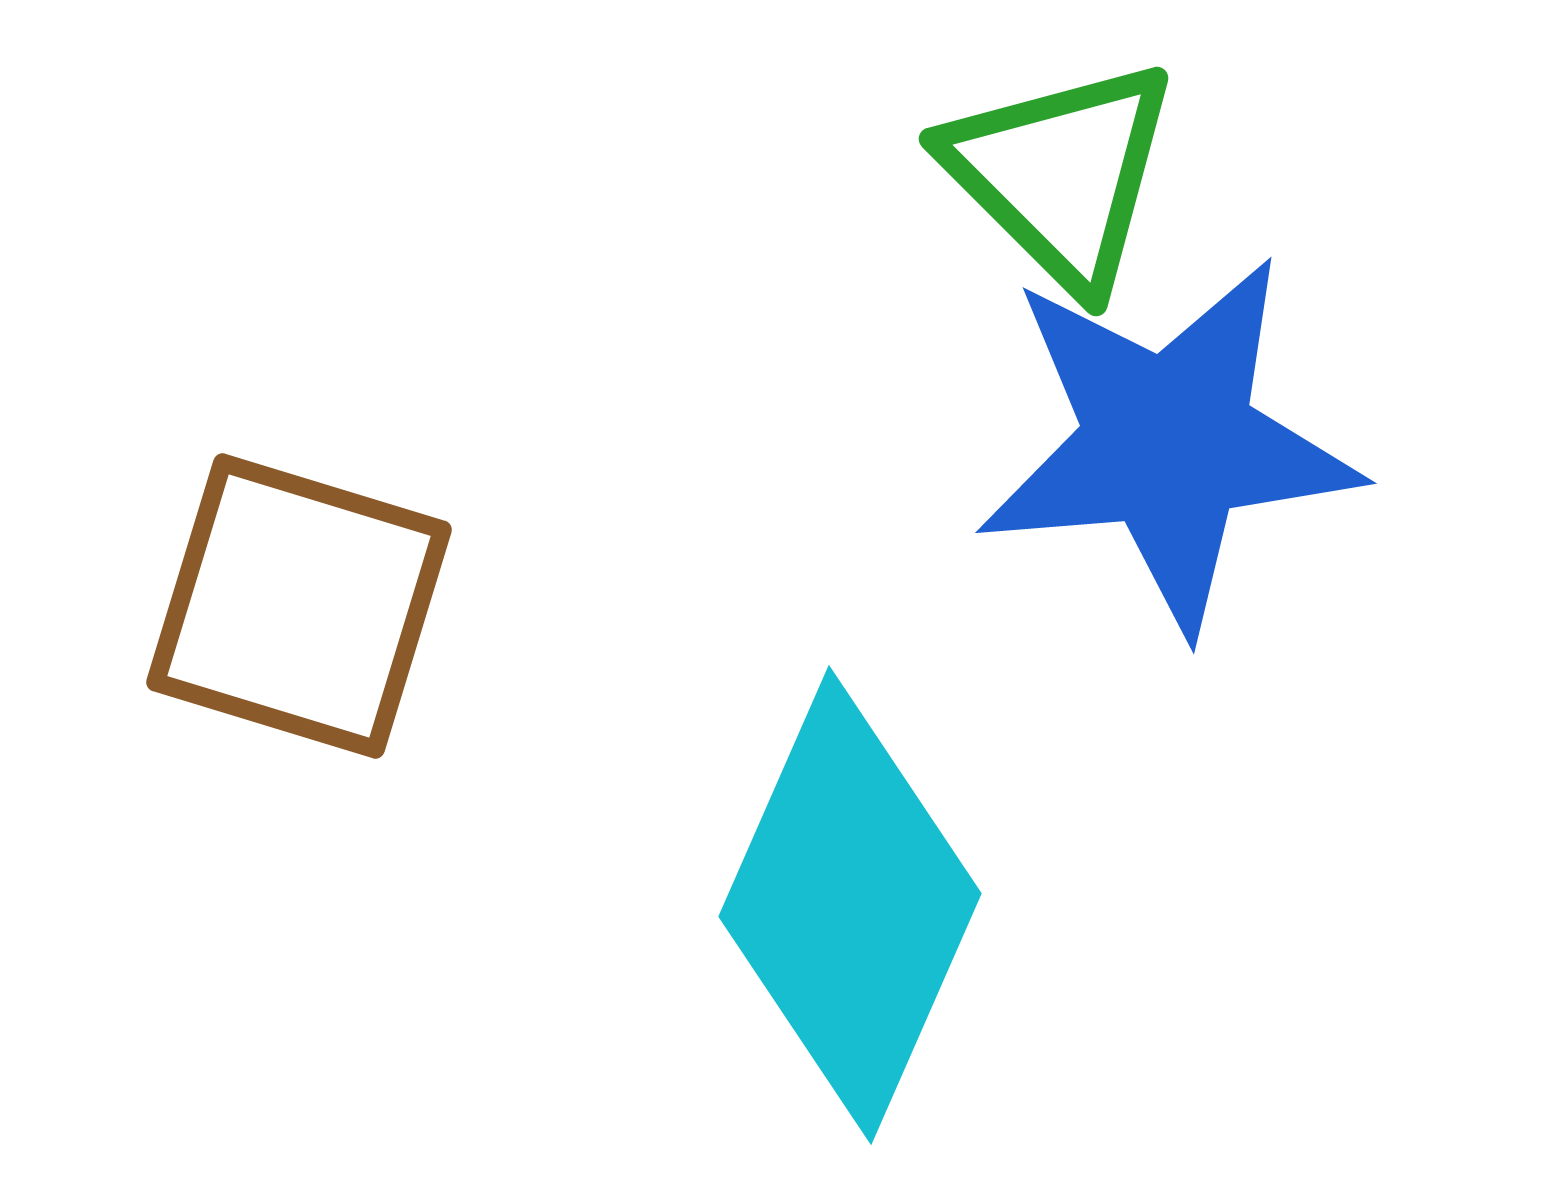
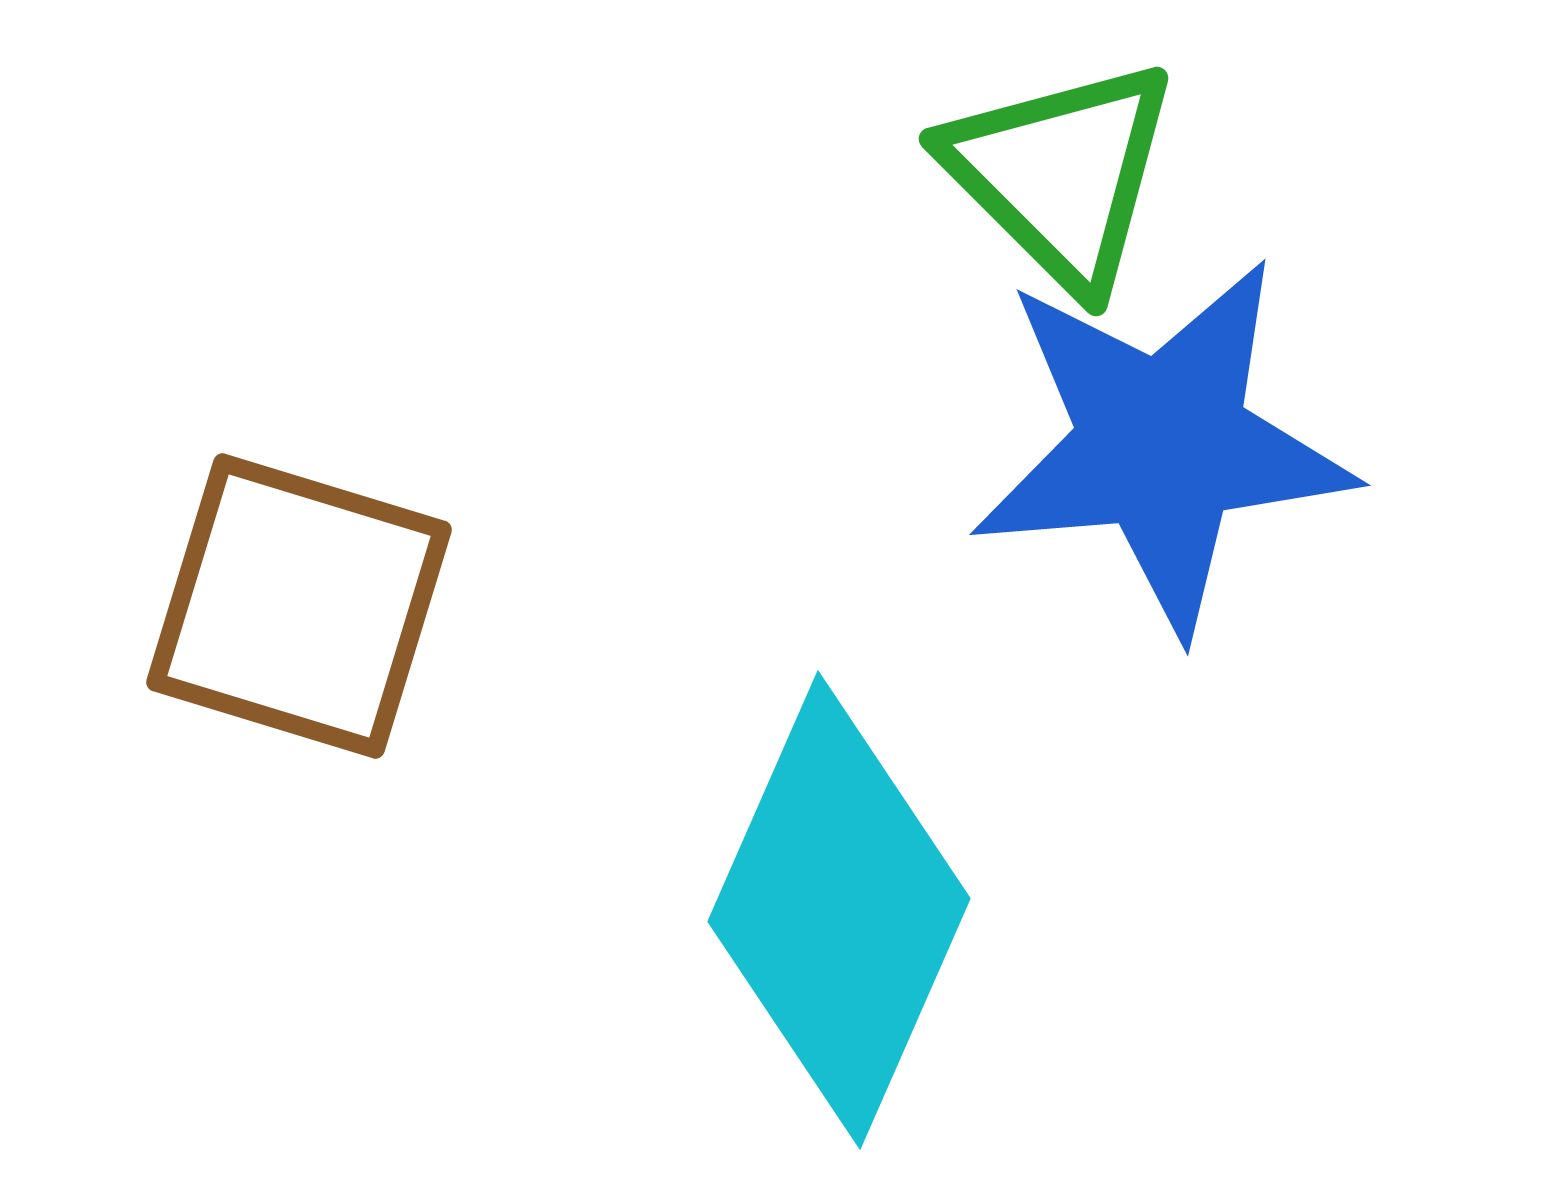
blue star: moved 6 px left, 2 px down
cyan diamond: moved 11 px left, 5 px down
